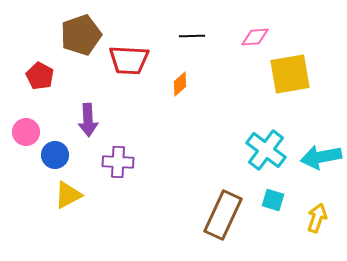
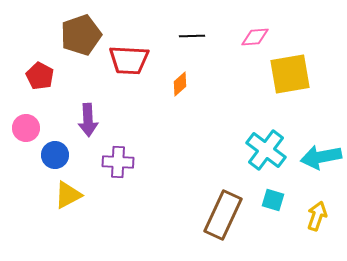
pink circle: moved 4 px up
yellow arrow: moved 2 px up
